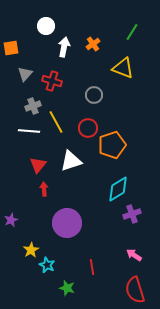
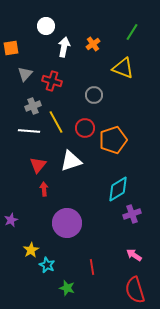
red circle: moved 3 px left
orange pentagon: moved 1 px right, 5 px up
